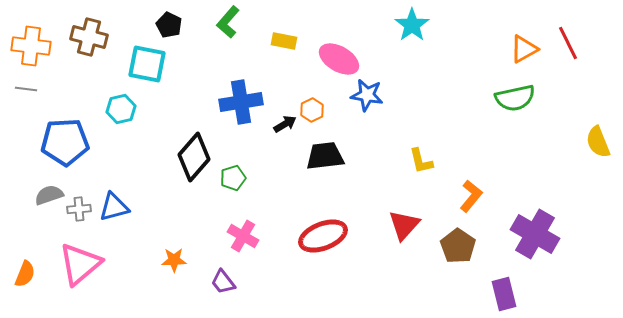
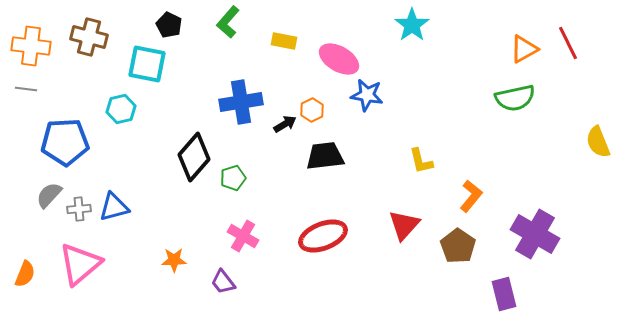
gray semicircle: rotated 28 degrees counterclockwise
